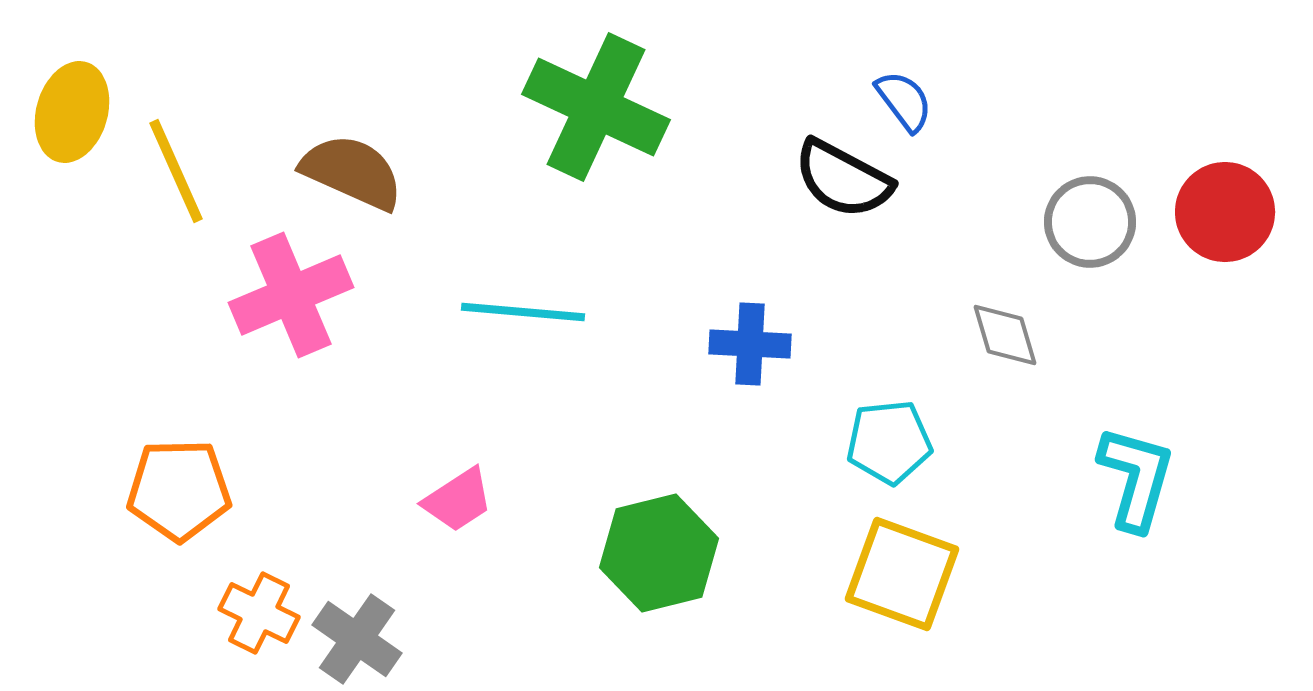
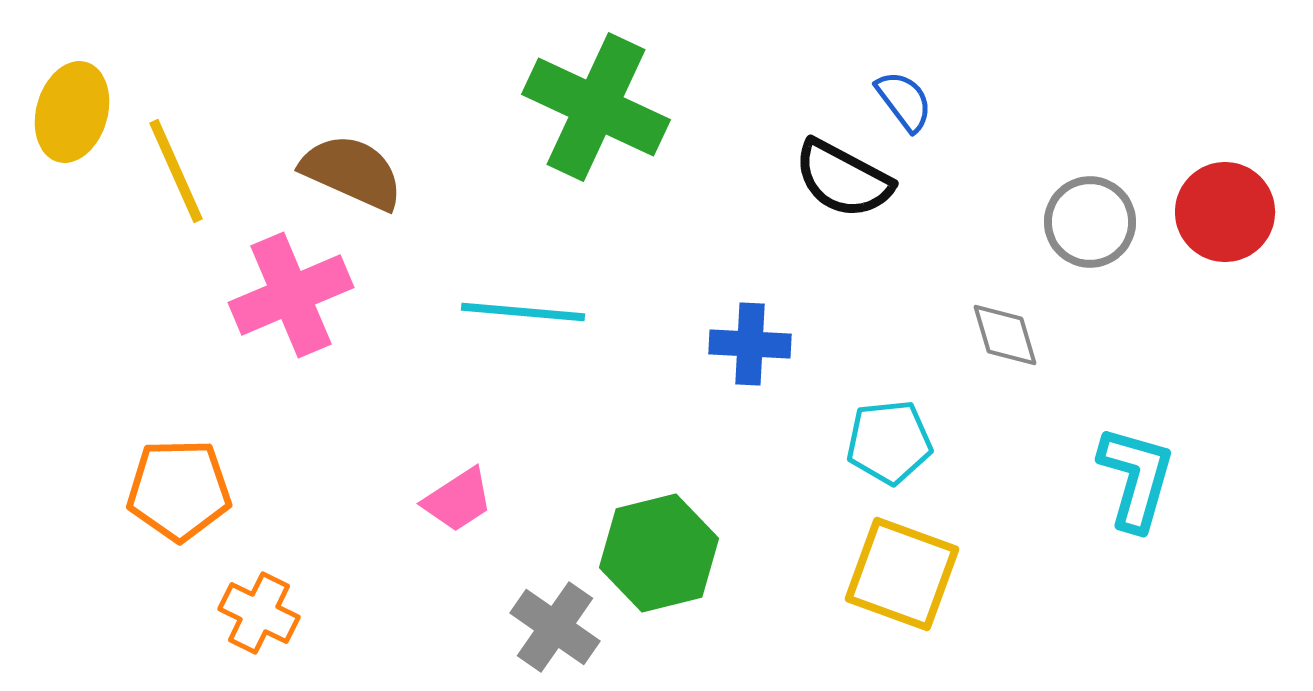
gray cross: moved 198 px right, 12 px up
